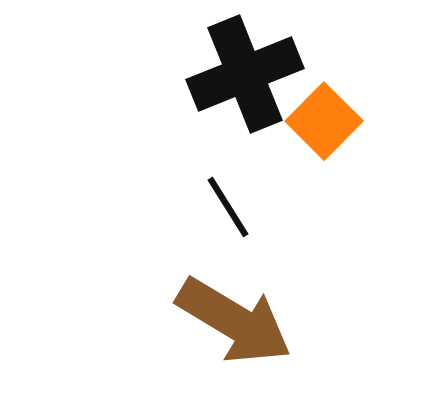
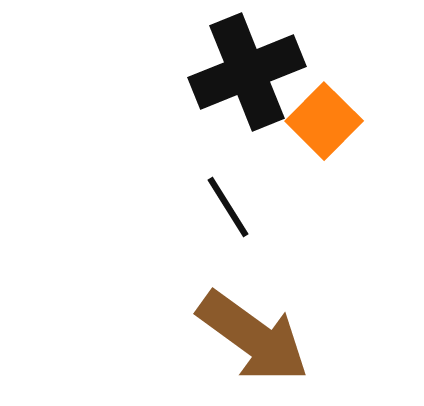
black cross: moved 2 px right, 2 px up
brown arrow: moved 19 px right, 16 px down; rotated 5 degrees clockwise
